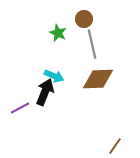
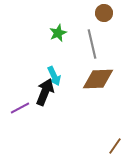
brown circle: moved 20 px right, 6 px up
green star: rotated 24 degrees clockwise
cyan arrow: rotated 42 degrees clockwise
